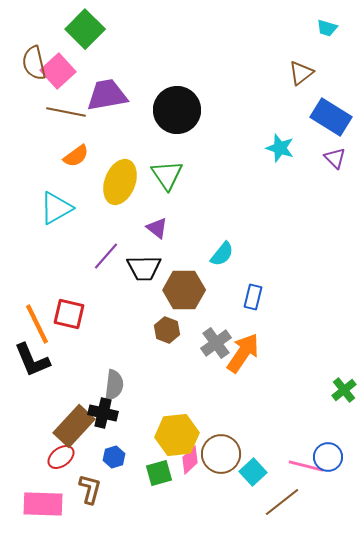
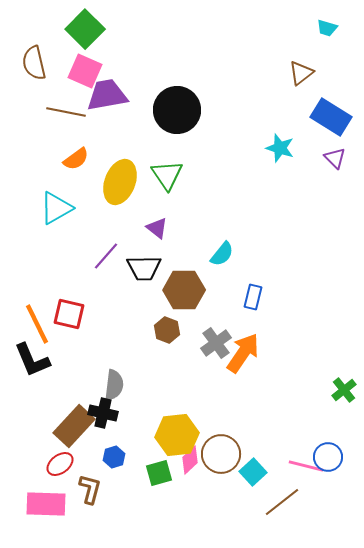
pink square at (58, 71): moved 27 px right; rotated 24 degrees counterclockwise
orange semicircle at (76, 156): moved 3 px down
red ellipse at (61, 457): moved 1 px left, 7 px down
pink rectangle at (43, 504): moved 3 px right
